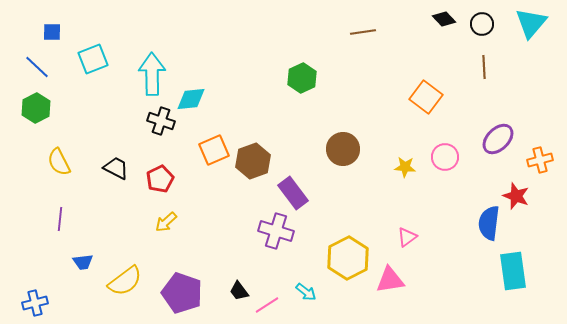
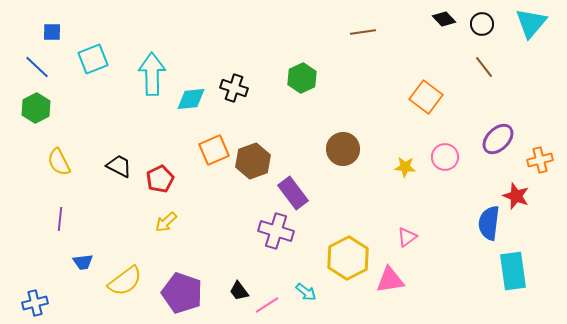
brown line at (484, 67): rotated 35 degrees counterclockwise
black cross at (161, 121): moved 73 px right, 33 px up
black trapezoid at (116, 168): moved 3 px right, 2 px up
